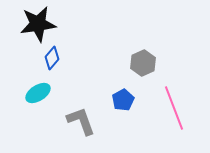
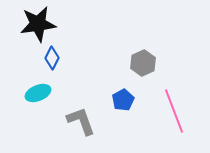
blue diamond: rotated 15 degrees counterclockwise
cyan ellipse: rotated 10 degrees clockwise
pink line: moved 3 px down
